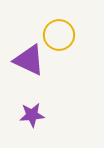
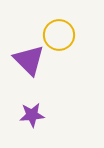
purple triangle: rotated 20 degrees clockwise
